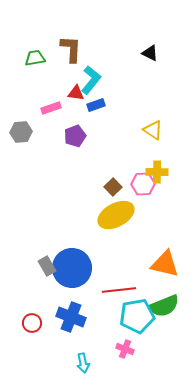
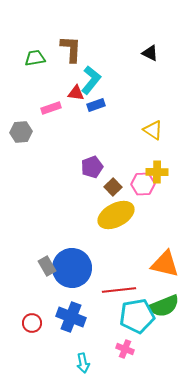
purple pentagon: moved 17 px right, 31 px down
